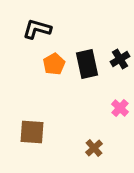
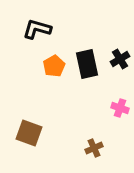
orange pentagon: moved 2 px down
pink cross: rotated 24 degrees counterclockwise
brown square: moved 3 px left, 1 px down; rotated 16 degrees clockwise
brown cross: rotated 18 degrees clockwise
